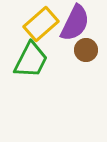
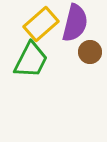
purple semicircle: rotated 12 degrees counterclockwise
brown circle: moved 4 px right, 2 px down
